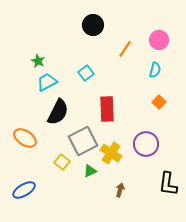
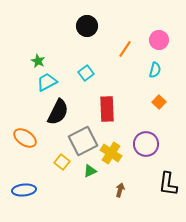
black circle: moved 6 px left, 1 px down
blue ellipse: rotated 25 degrees clockwise
